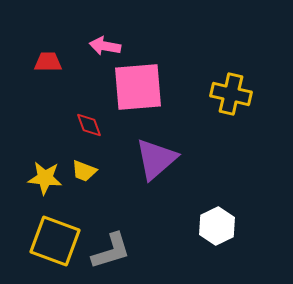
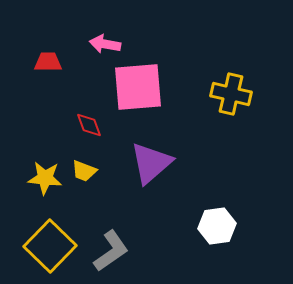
pink arrow: moved 2 px up
purple triangle: moved 5 px left, 4 px down
white hexagon: rotated 18 degrees clockwise
yellow square: moved 5 px left, 5 px down; rotated 24 degrees clockwise
gray L-shape: rotated 18 degrees counterclockwise
